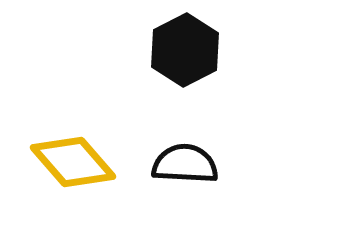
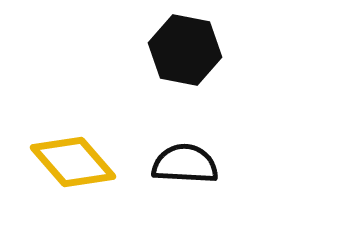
black hexagon: rotated 22 degrees counterclockwise
